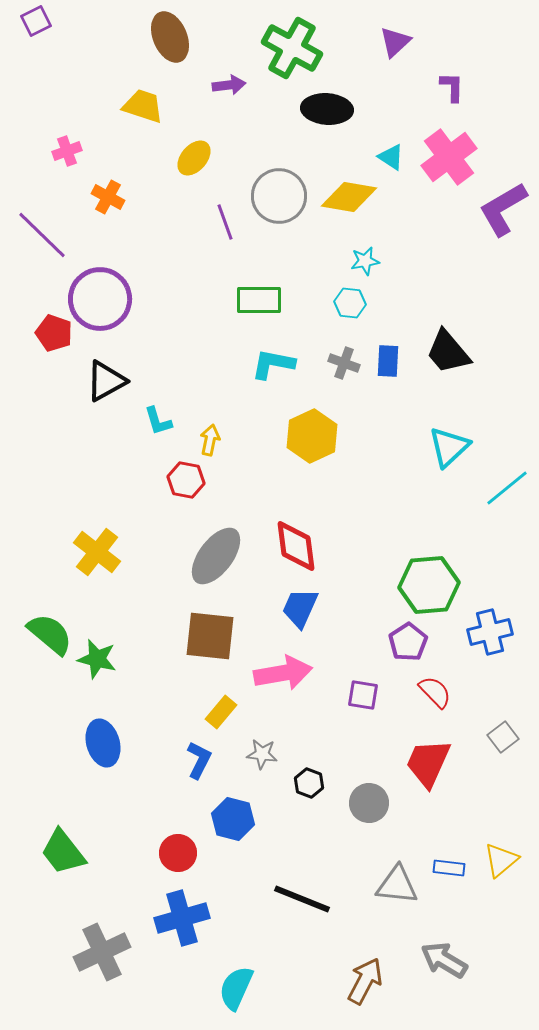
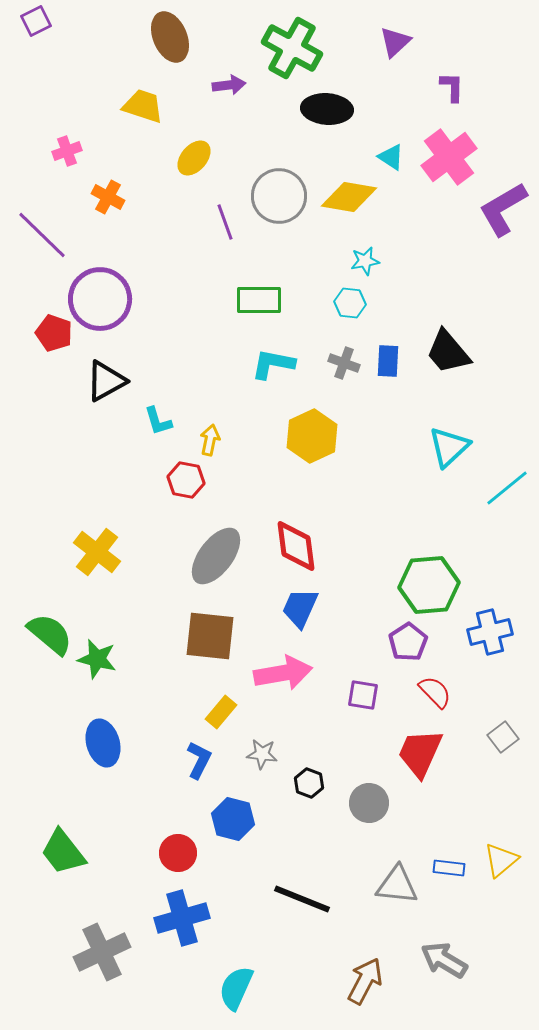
red trapezoid at (428, 763): moved 8 px left, 10 px up
